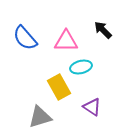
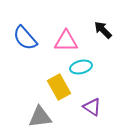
gray triangle: rotated 10 degrees clockwise
